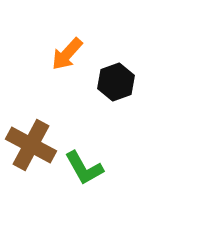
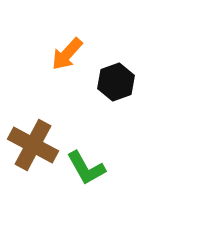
brown cross: moved 2 px right
green L-shape: moved 2 px right
